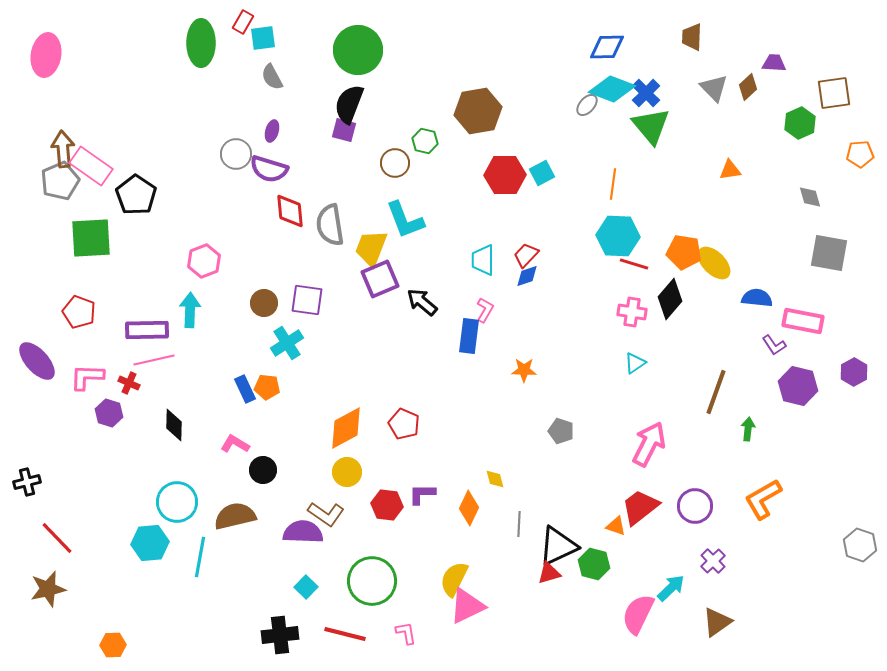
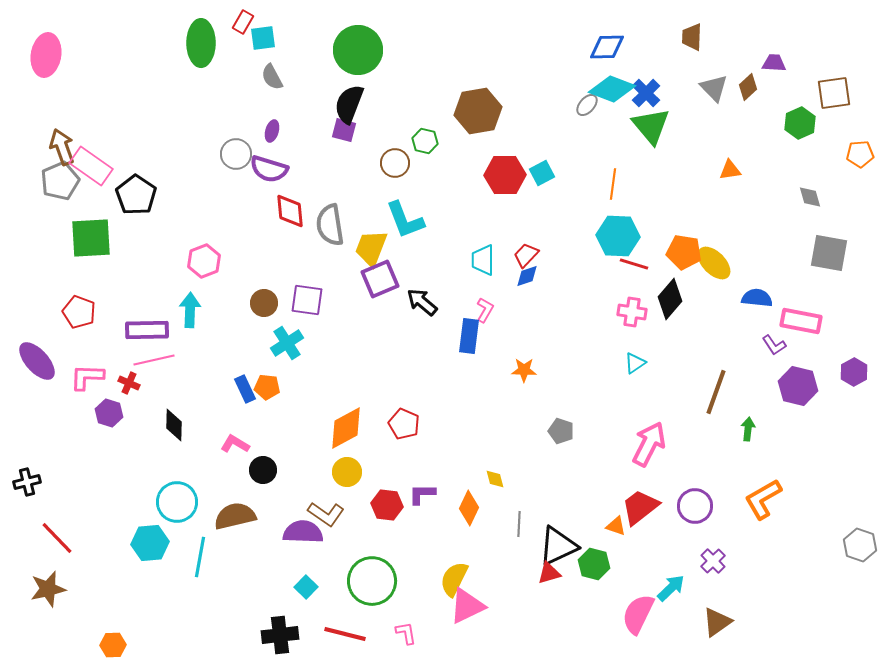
brown arrow at (63, 149): moved 1 px left, 2 px up; rotated 15 degrees counterclockwise
pink rectangle at (803, 321): moved 2 px left
